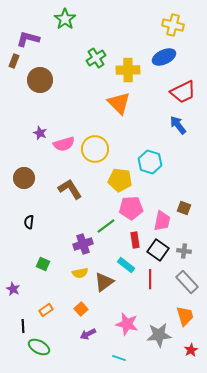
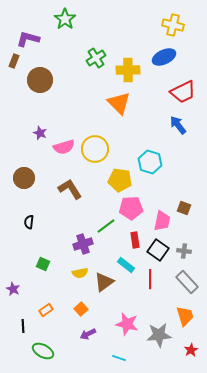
pink semicircle at (64, 144): moved 3 px down
green ellipse at (39, 347): moved 4 px right, 4 px down
